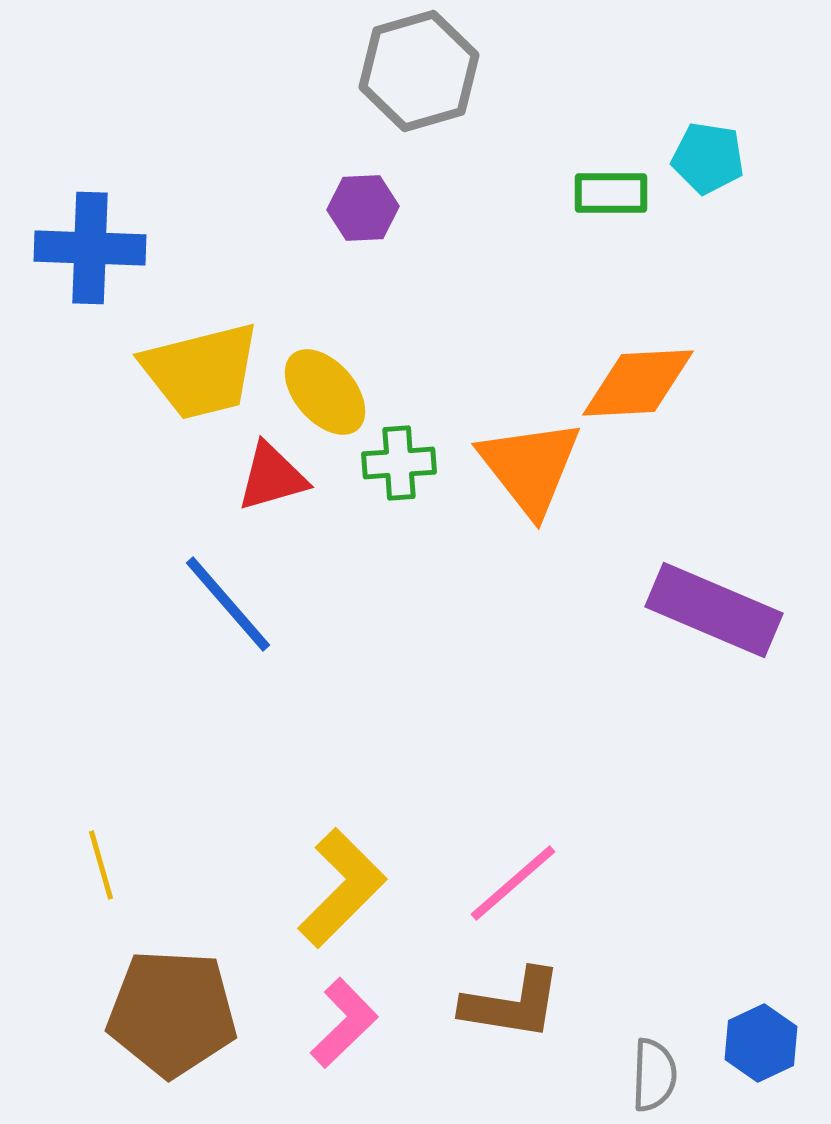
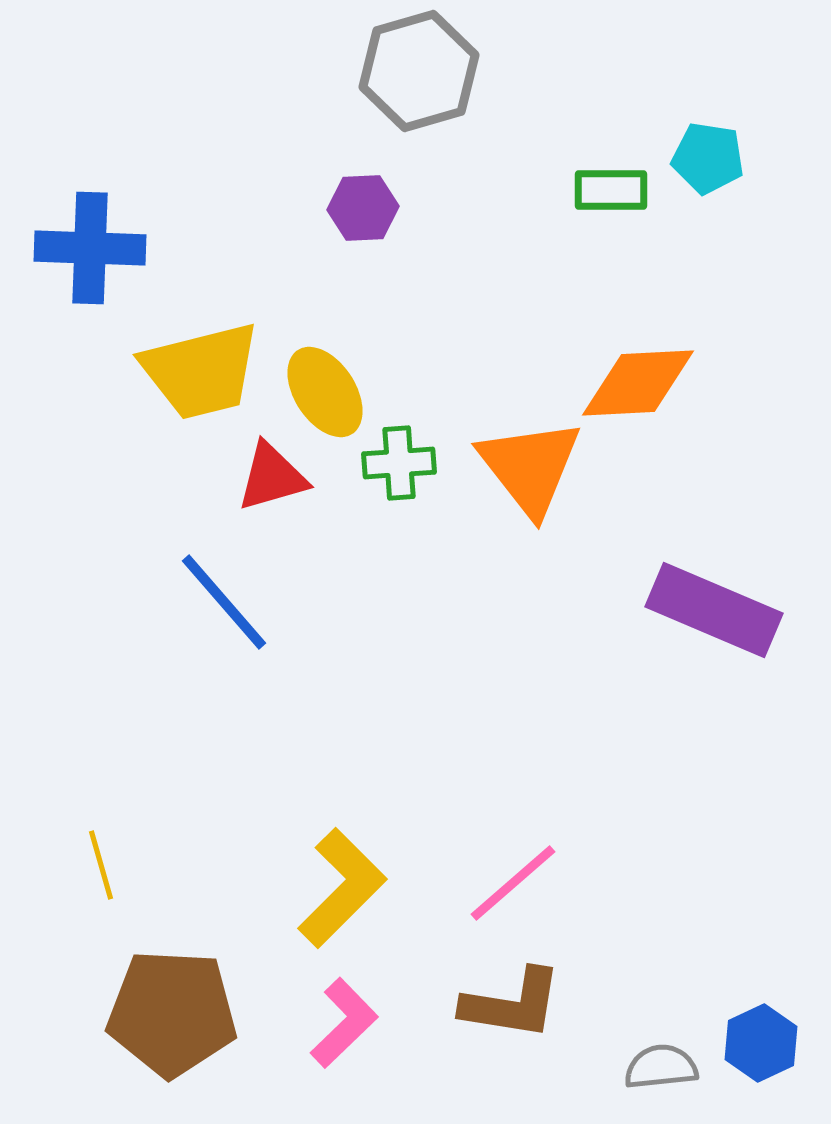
green rectangle: moved 3 px up
yellow ellipse: rotated 8 degrees clockwise
blue line: moved 4 px left, 2 px up
gray semicircle: moved 7 px right, 8 px up; rotated 98 degrees counterclockwise
